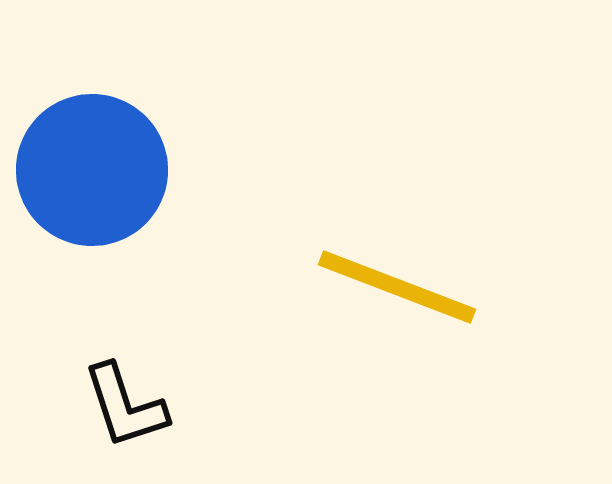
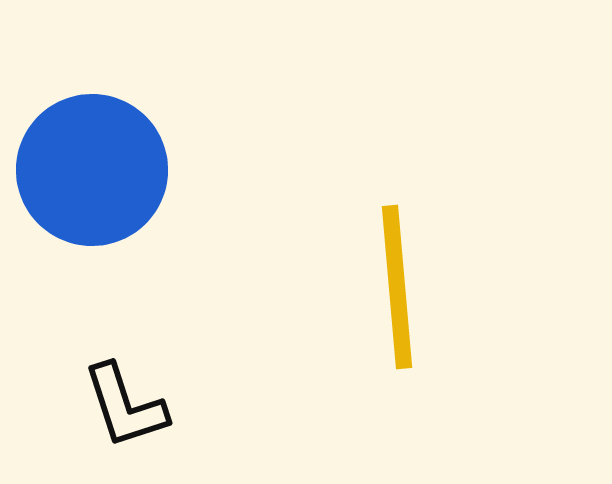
yellow line: rotated 64 degrees clockwise
